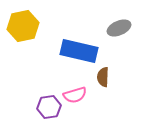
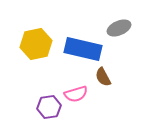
yellow hexagon: moved 13 px right, 18 px down
blue rectangle: moved 4 px right, 2 px up
brown semicircle: rotated 30 degrees counterclockwise
pink semicircle: moved 1 px right, 1 px up
